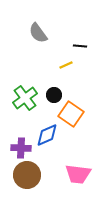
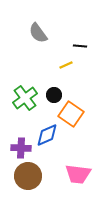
brown circle: moved 1 px right, 1 px down
